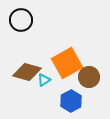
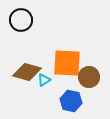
orange square: rotated 32 degrees clockwise
blue hexagon: rotated 20 degrees counterclockwise
